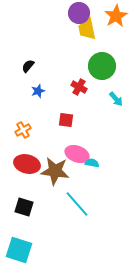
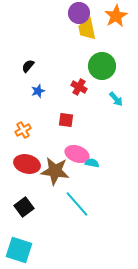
black square: rotated 36 degrees clockwise
